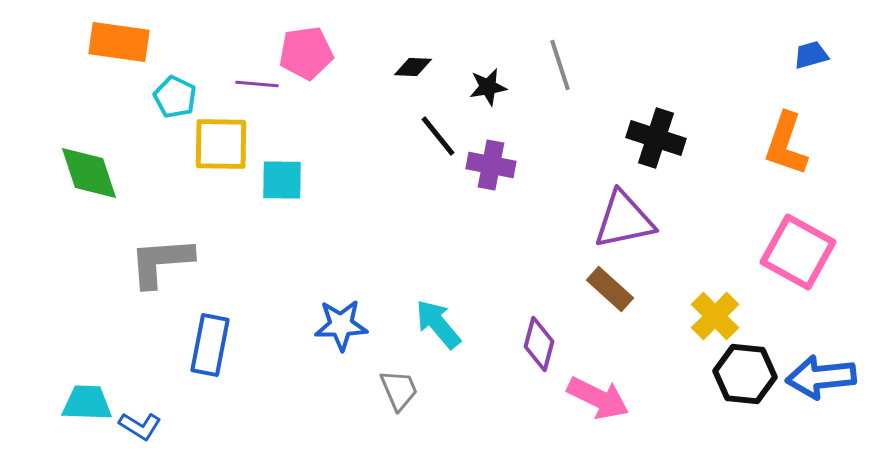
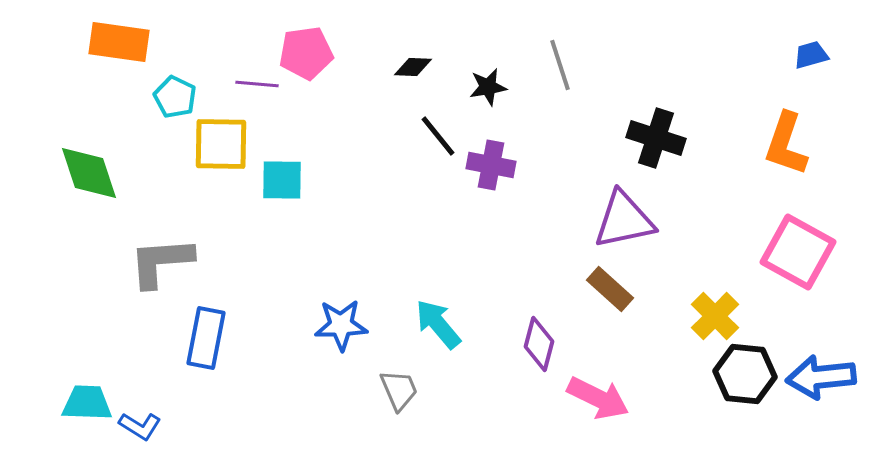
blue rectangle: moved 4 px left, 7 px up
